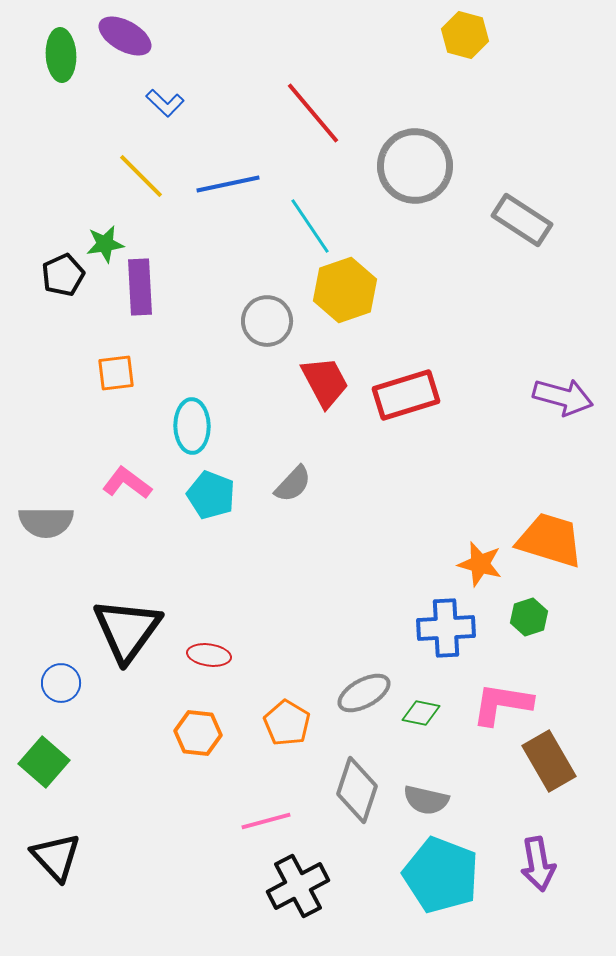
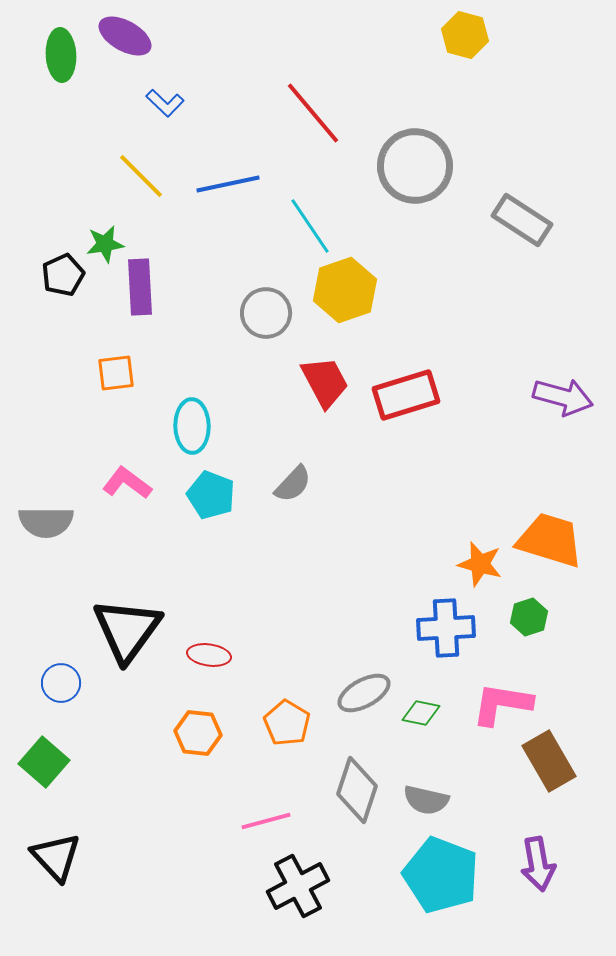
gray circle at (267, 321): moved 1 px left, 8 px up
